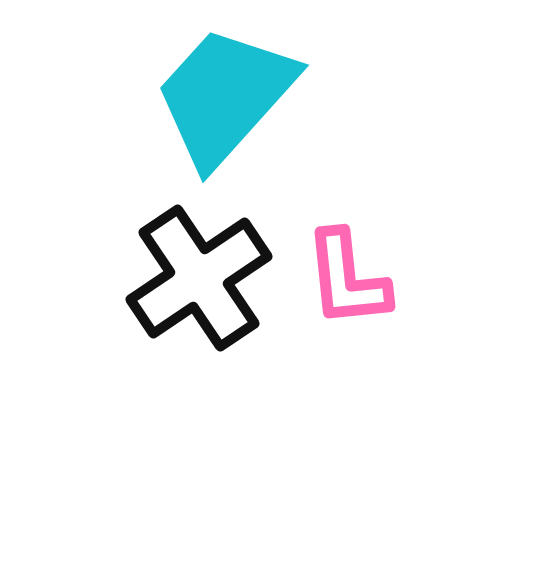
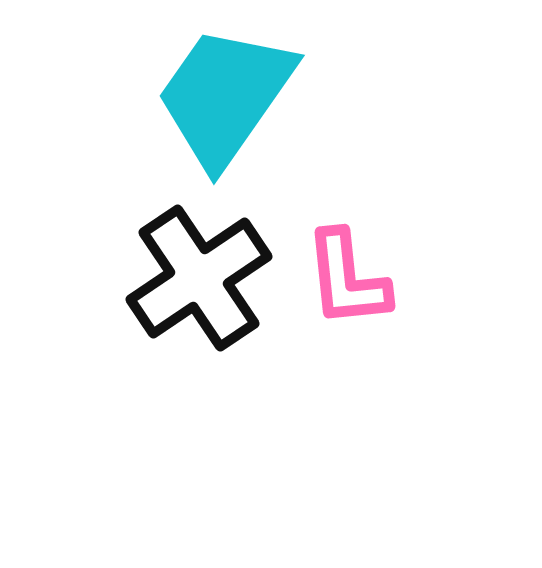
cyan trapezoid: rotated 7 degrees counterclockwise
